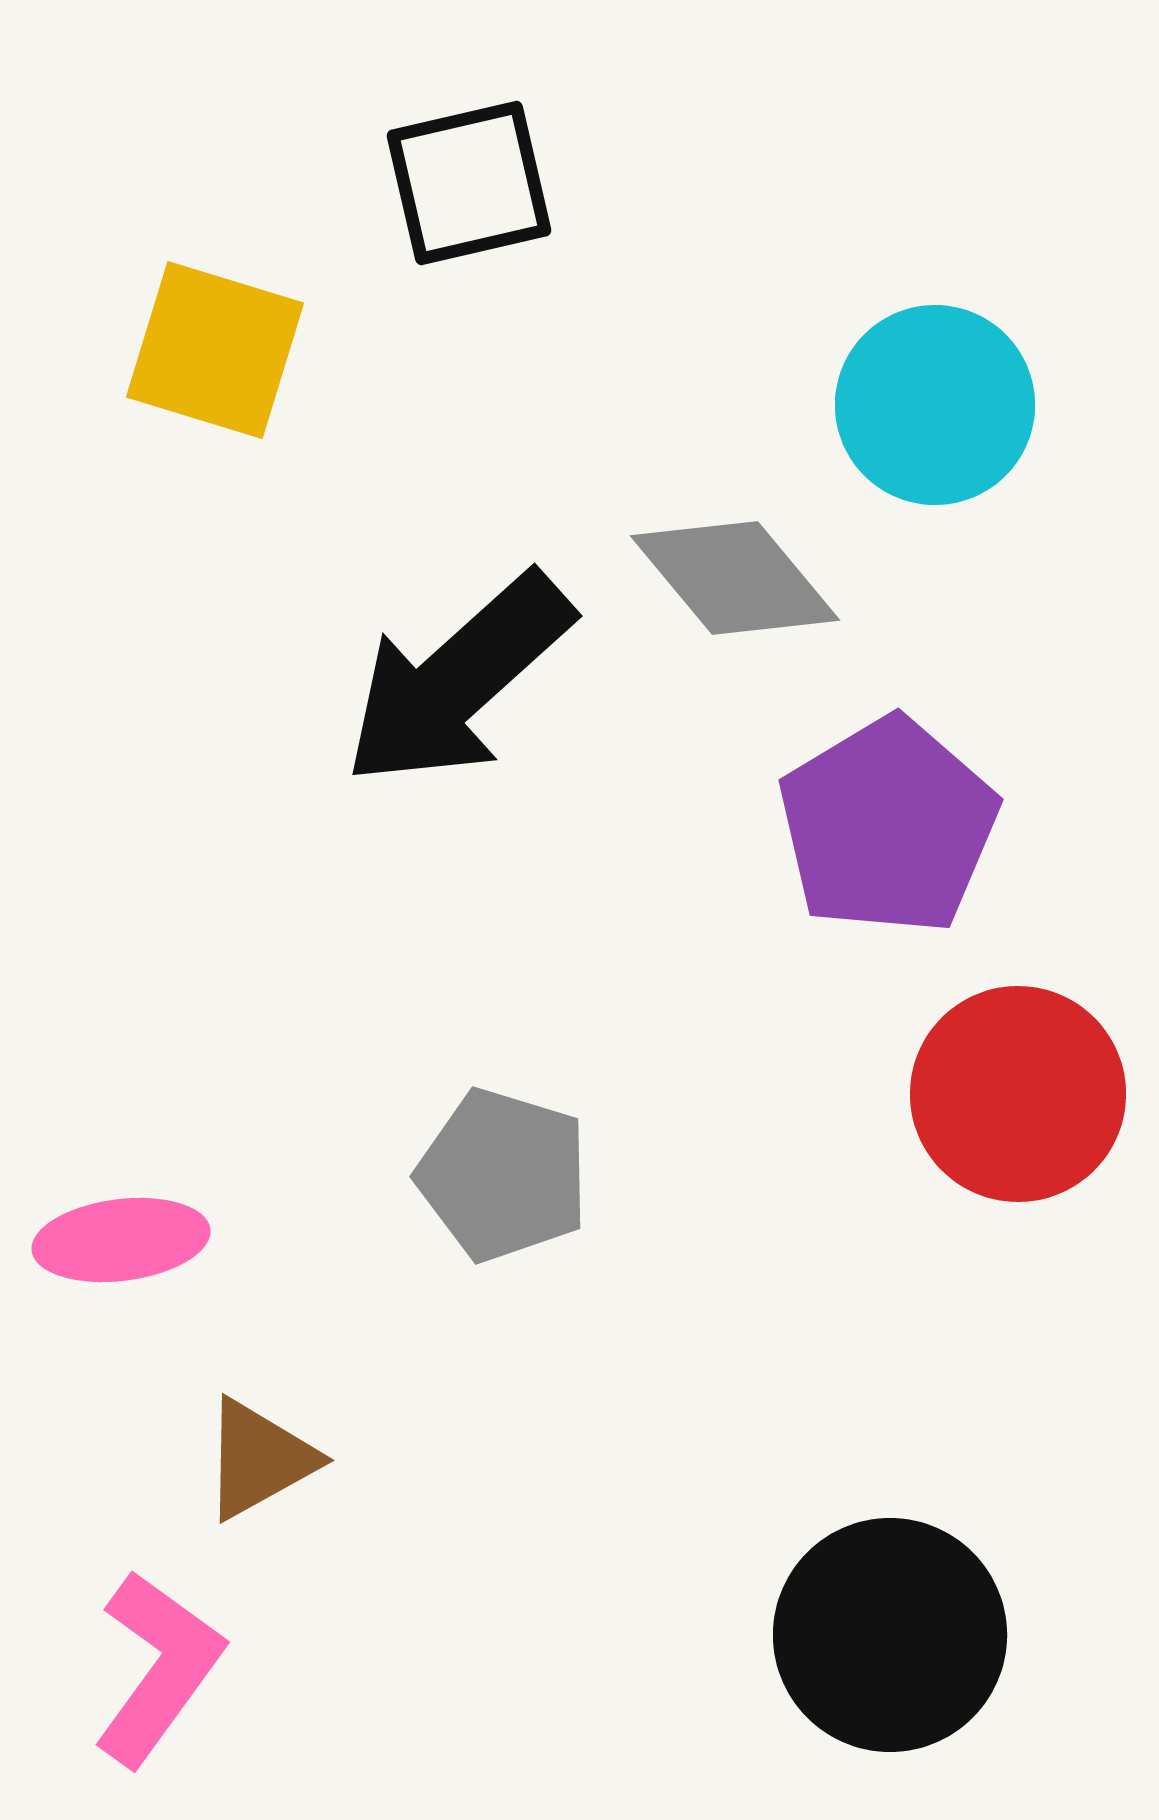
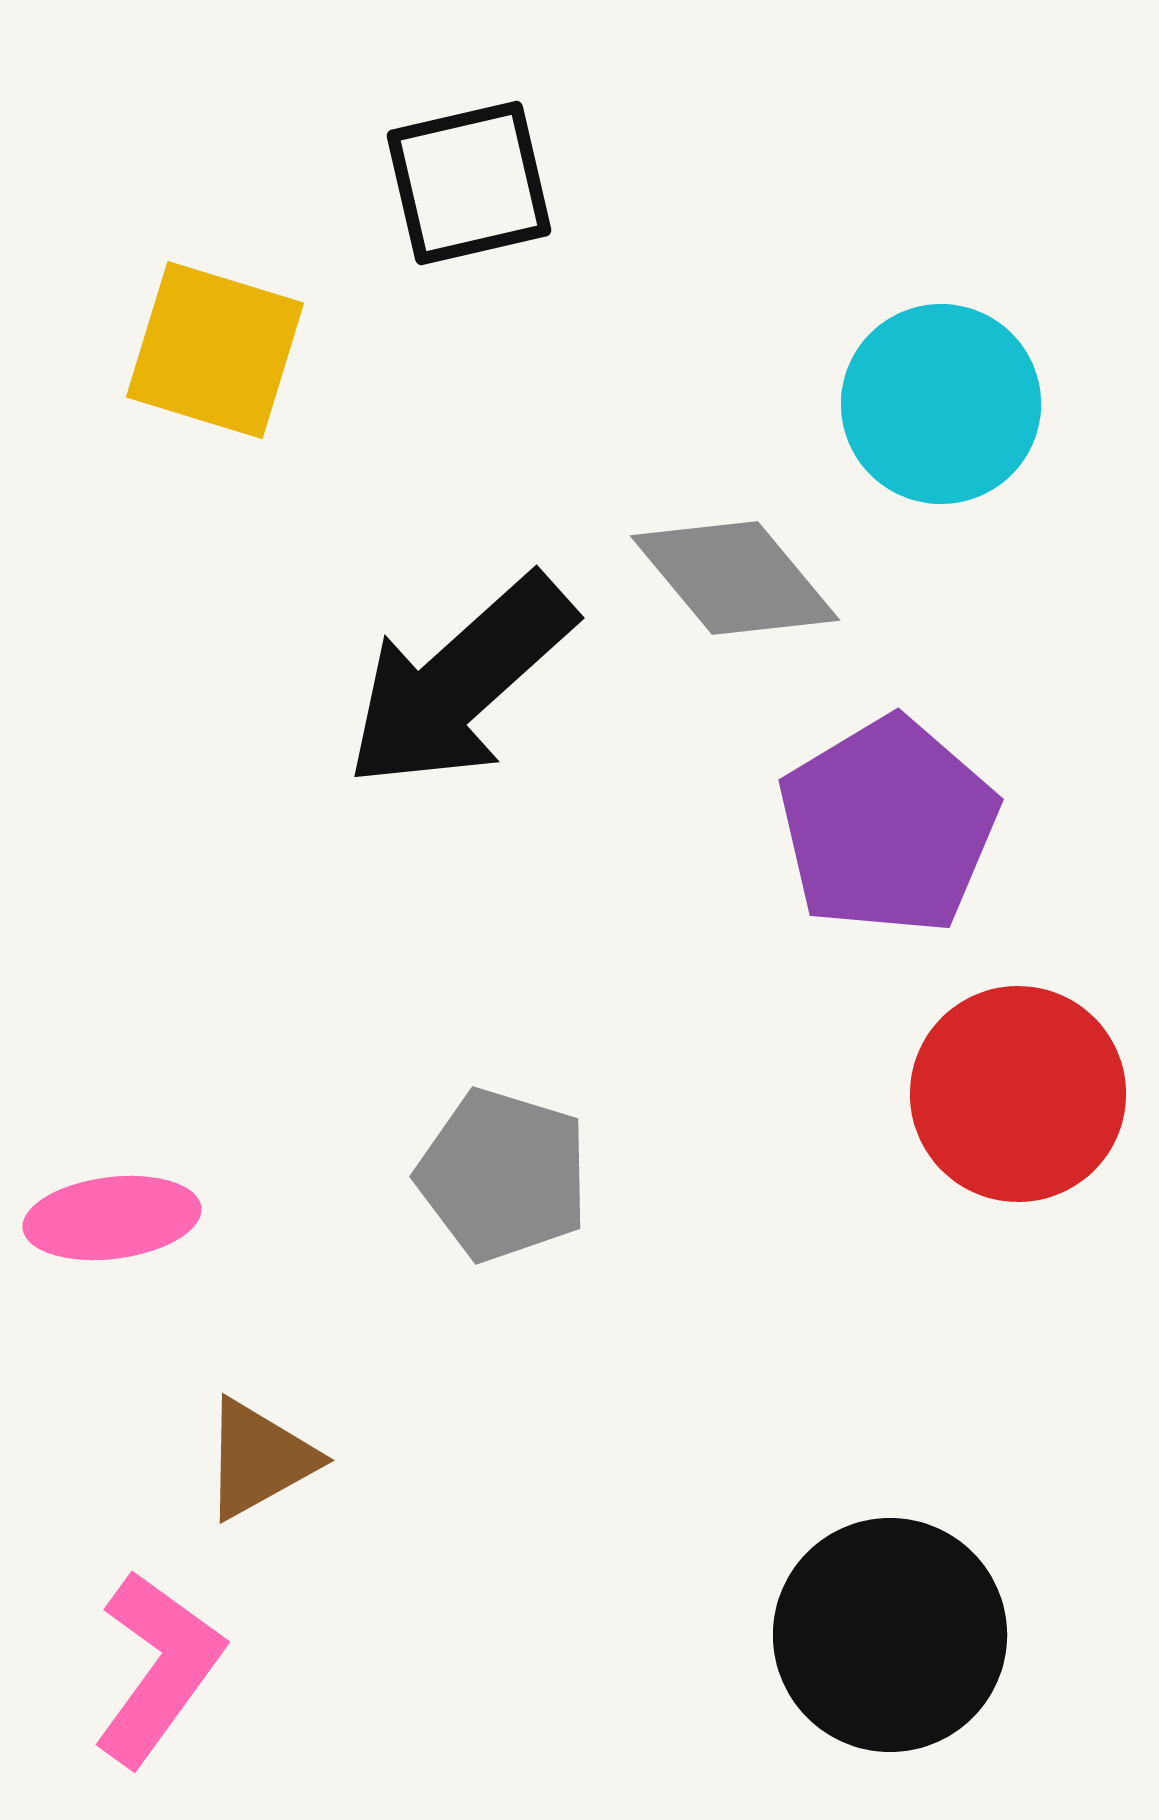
cyan circle: moved 6 px right, 1 px up
black arrow: moved 2 px right, 2 px down
pink ellipse: moved 9 px left, 22 px up
